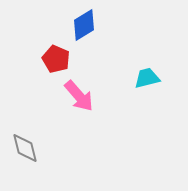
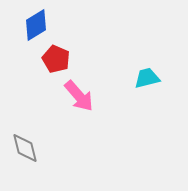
blue diamond: moved 48 px left
